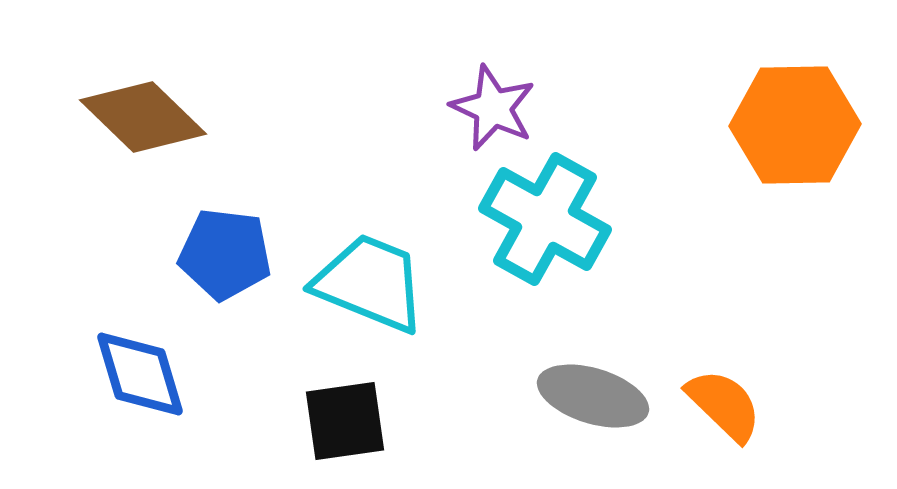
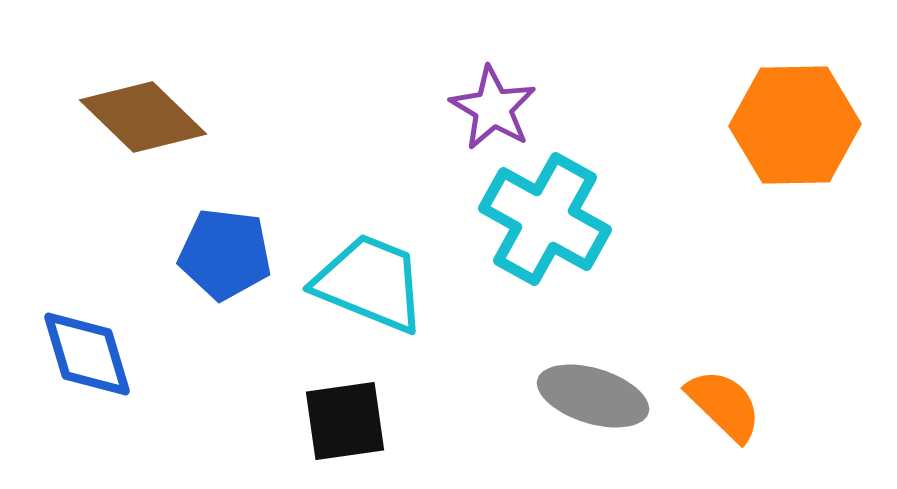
purple star: rotated 6 degrees clockwise
blue diamond: moved 53 px left, 20 px up
